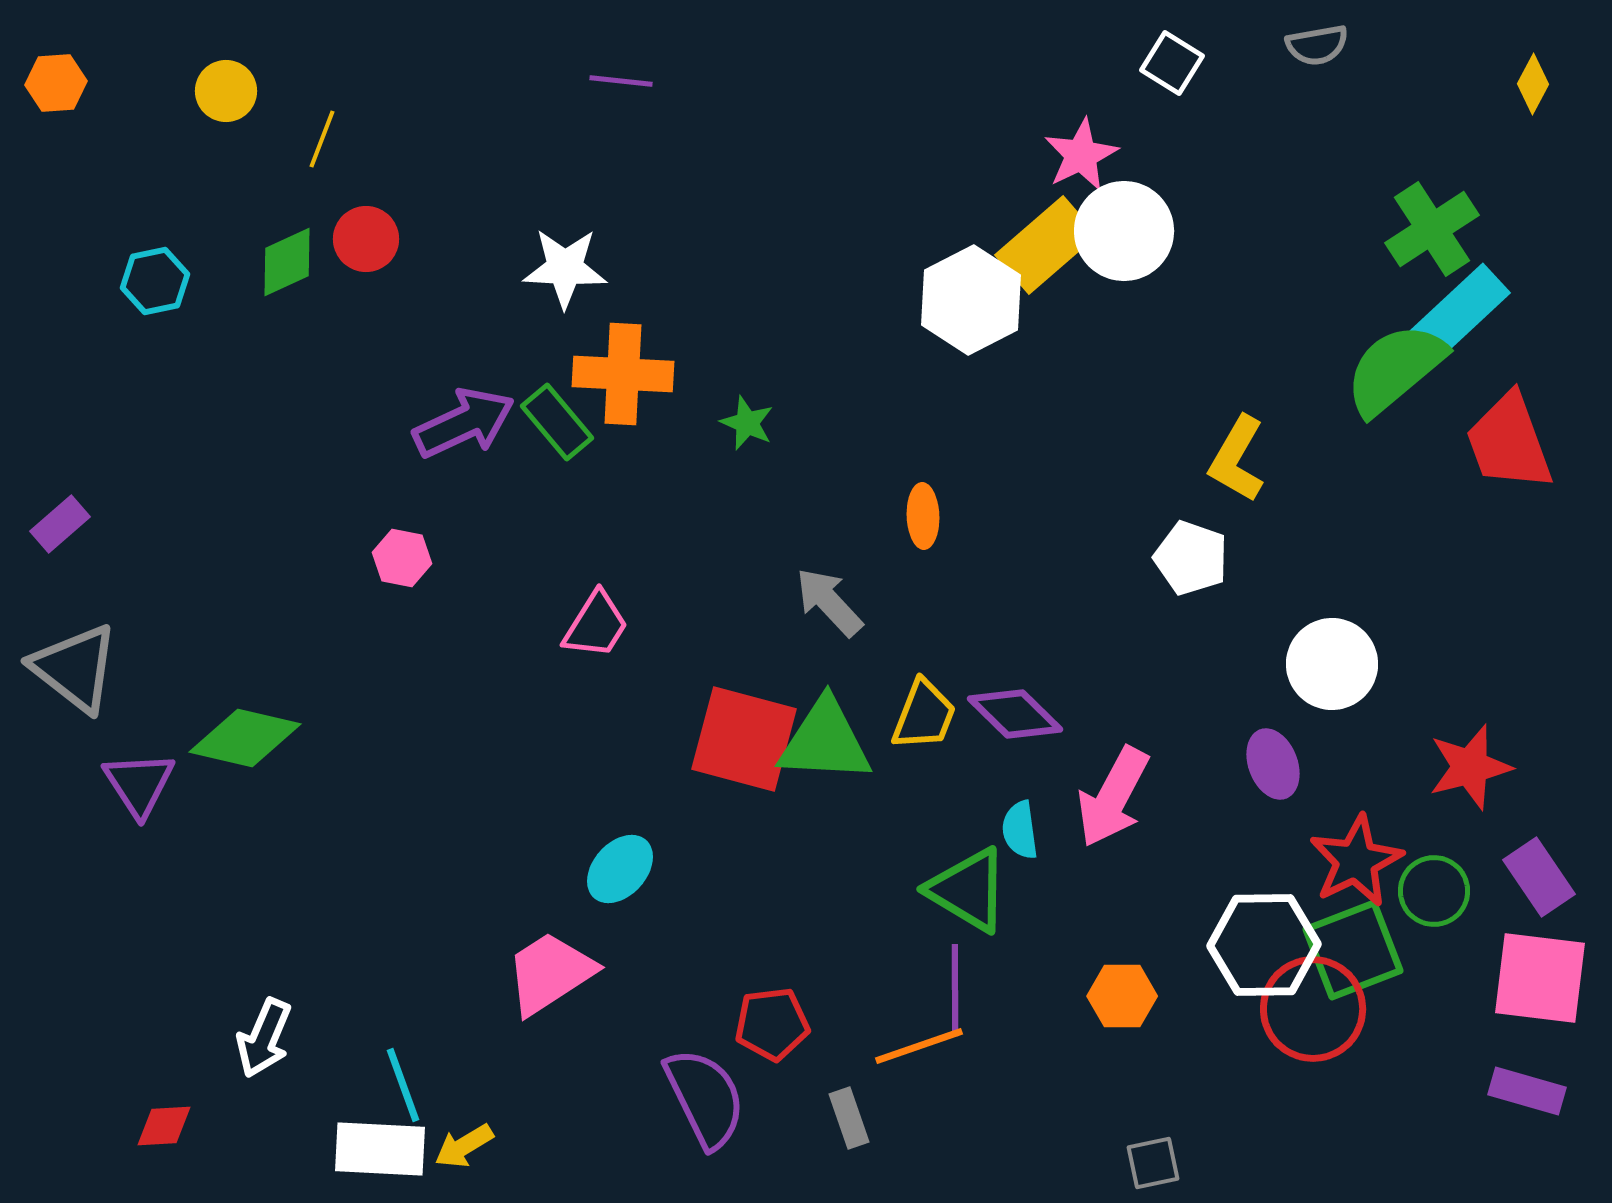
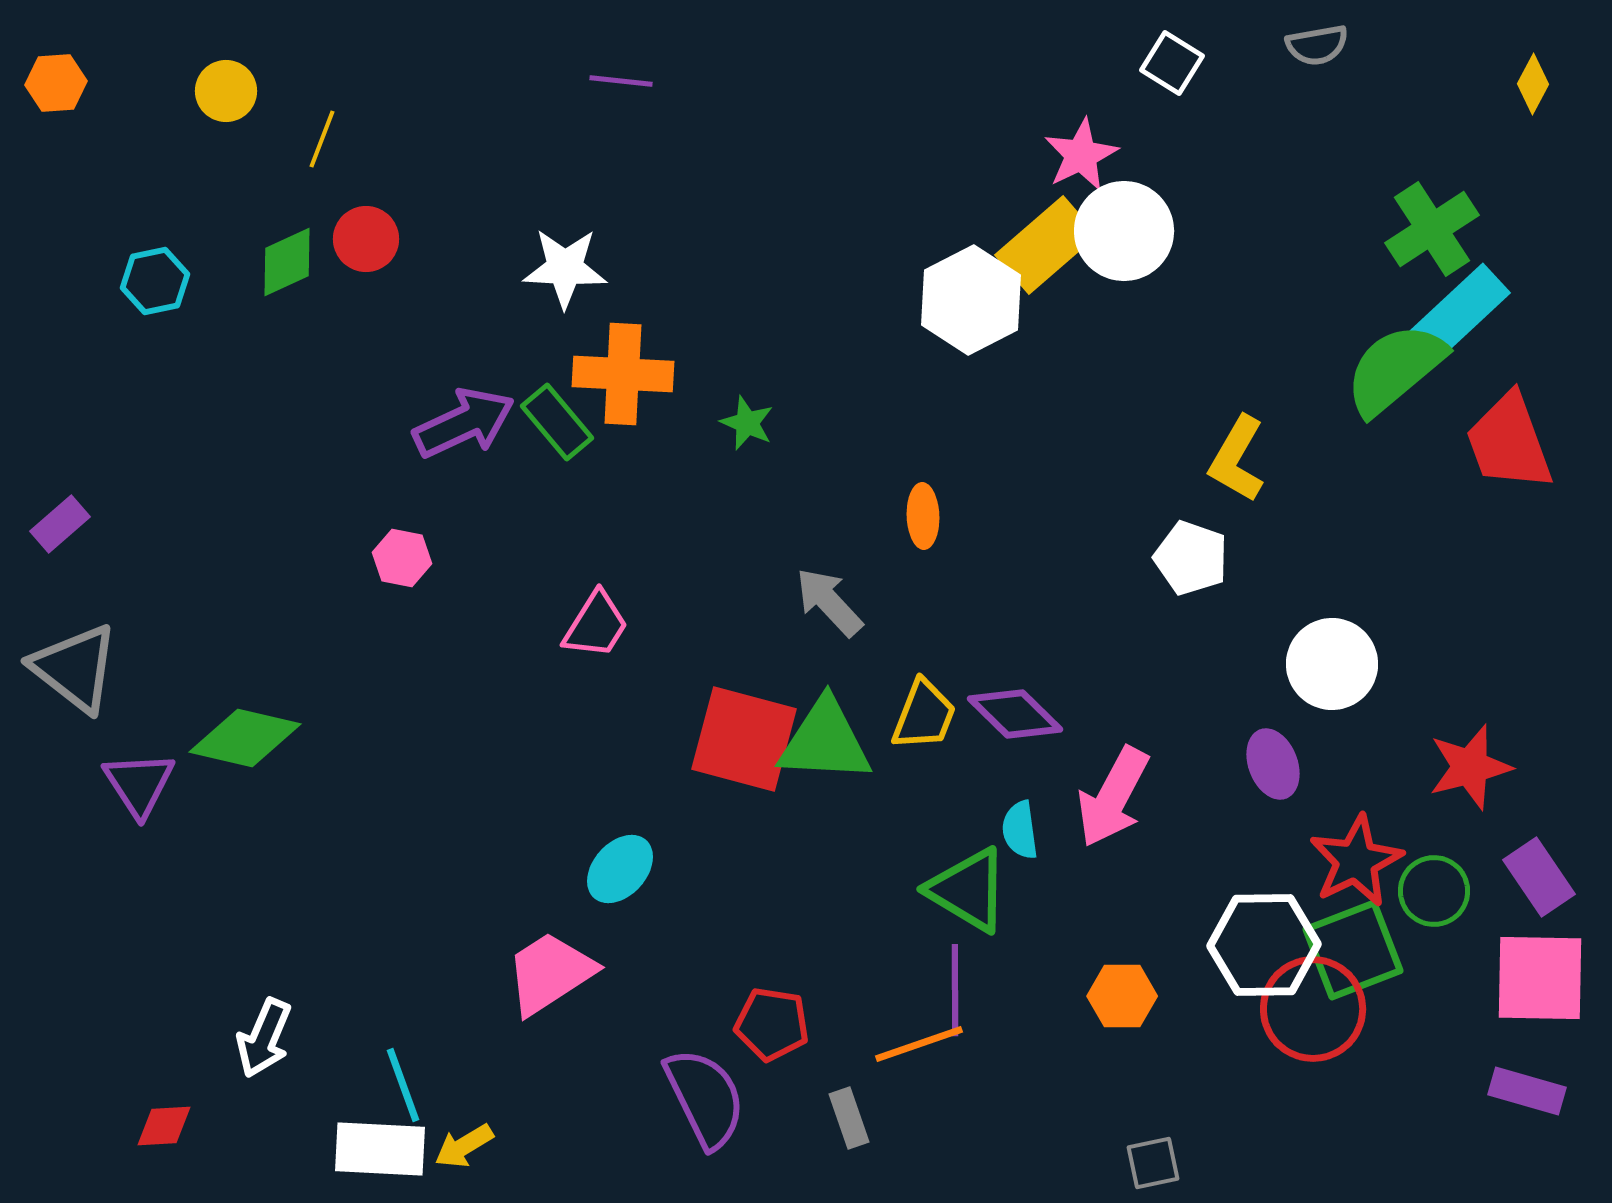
pink square at (1540, 978): rotated 6 degrees counterclockwise
red pentagon at (772, 1024): rotated 16 degrees clockwise
orange line at (919, 1046): moved 2 px up
